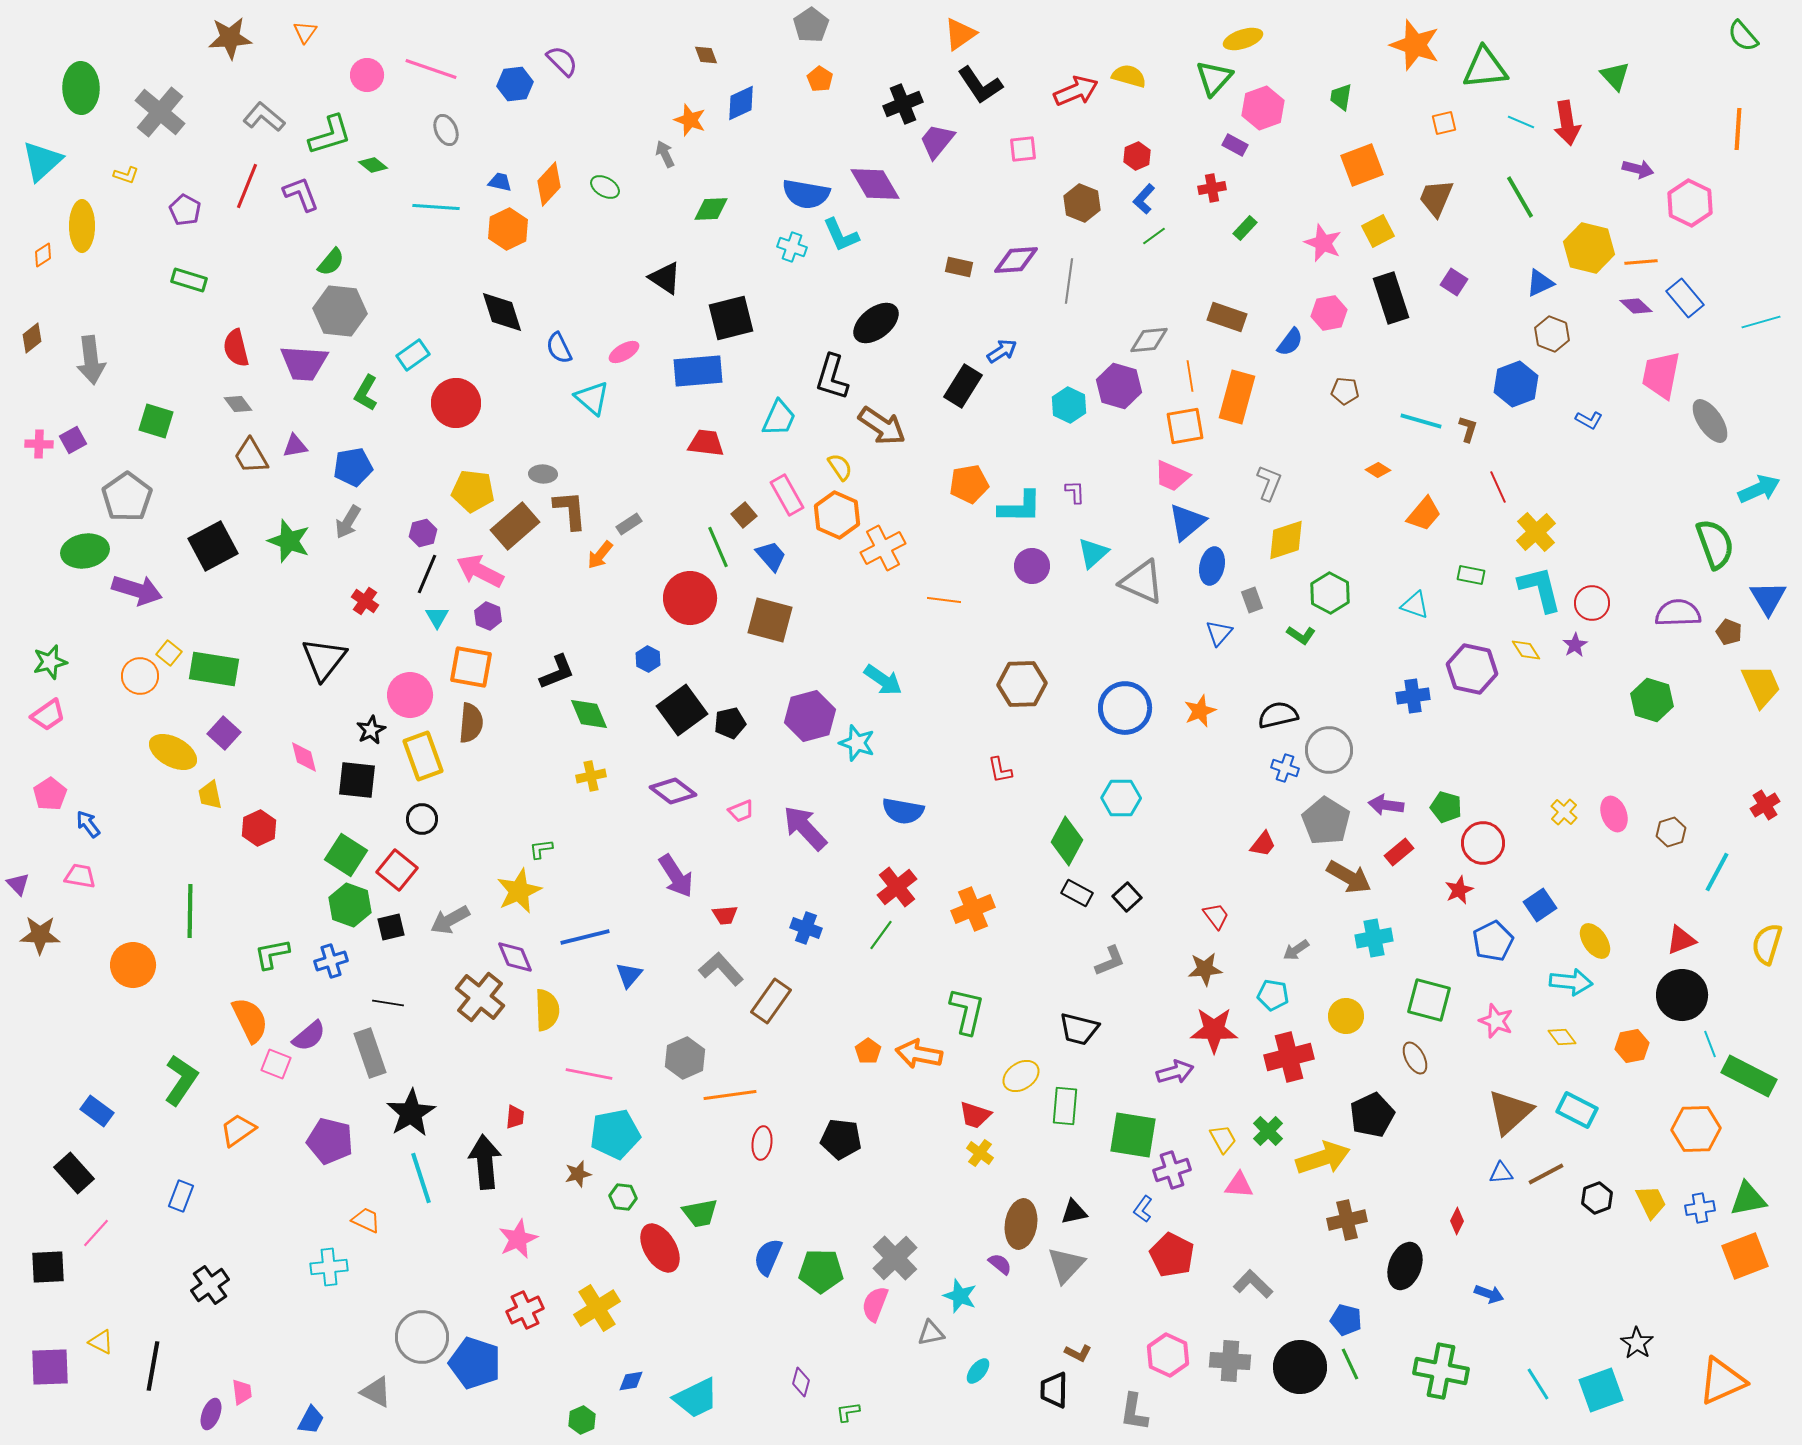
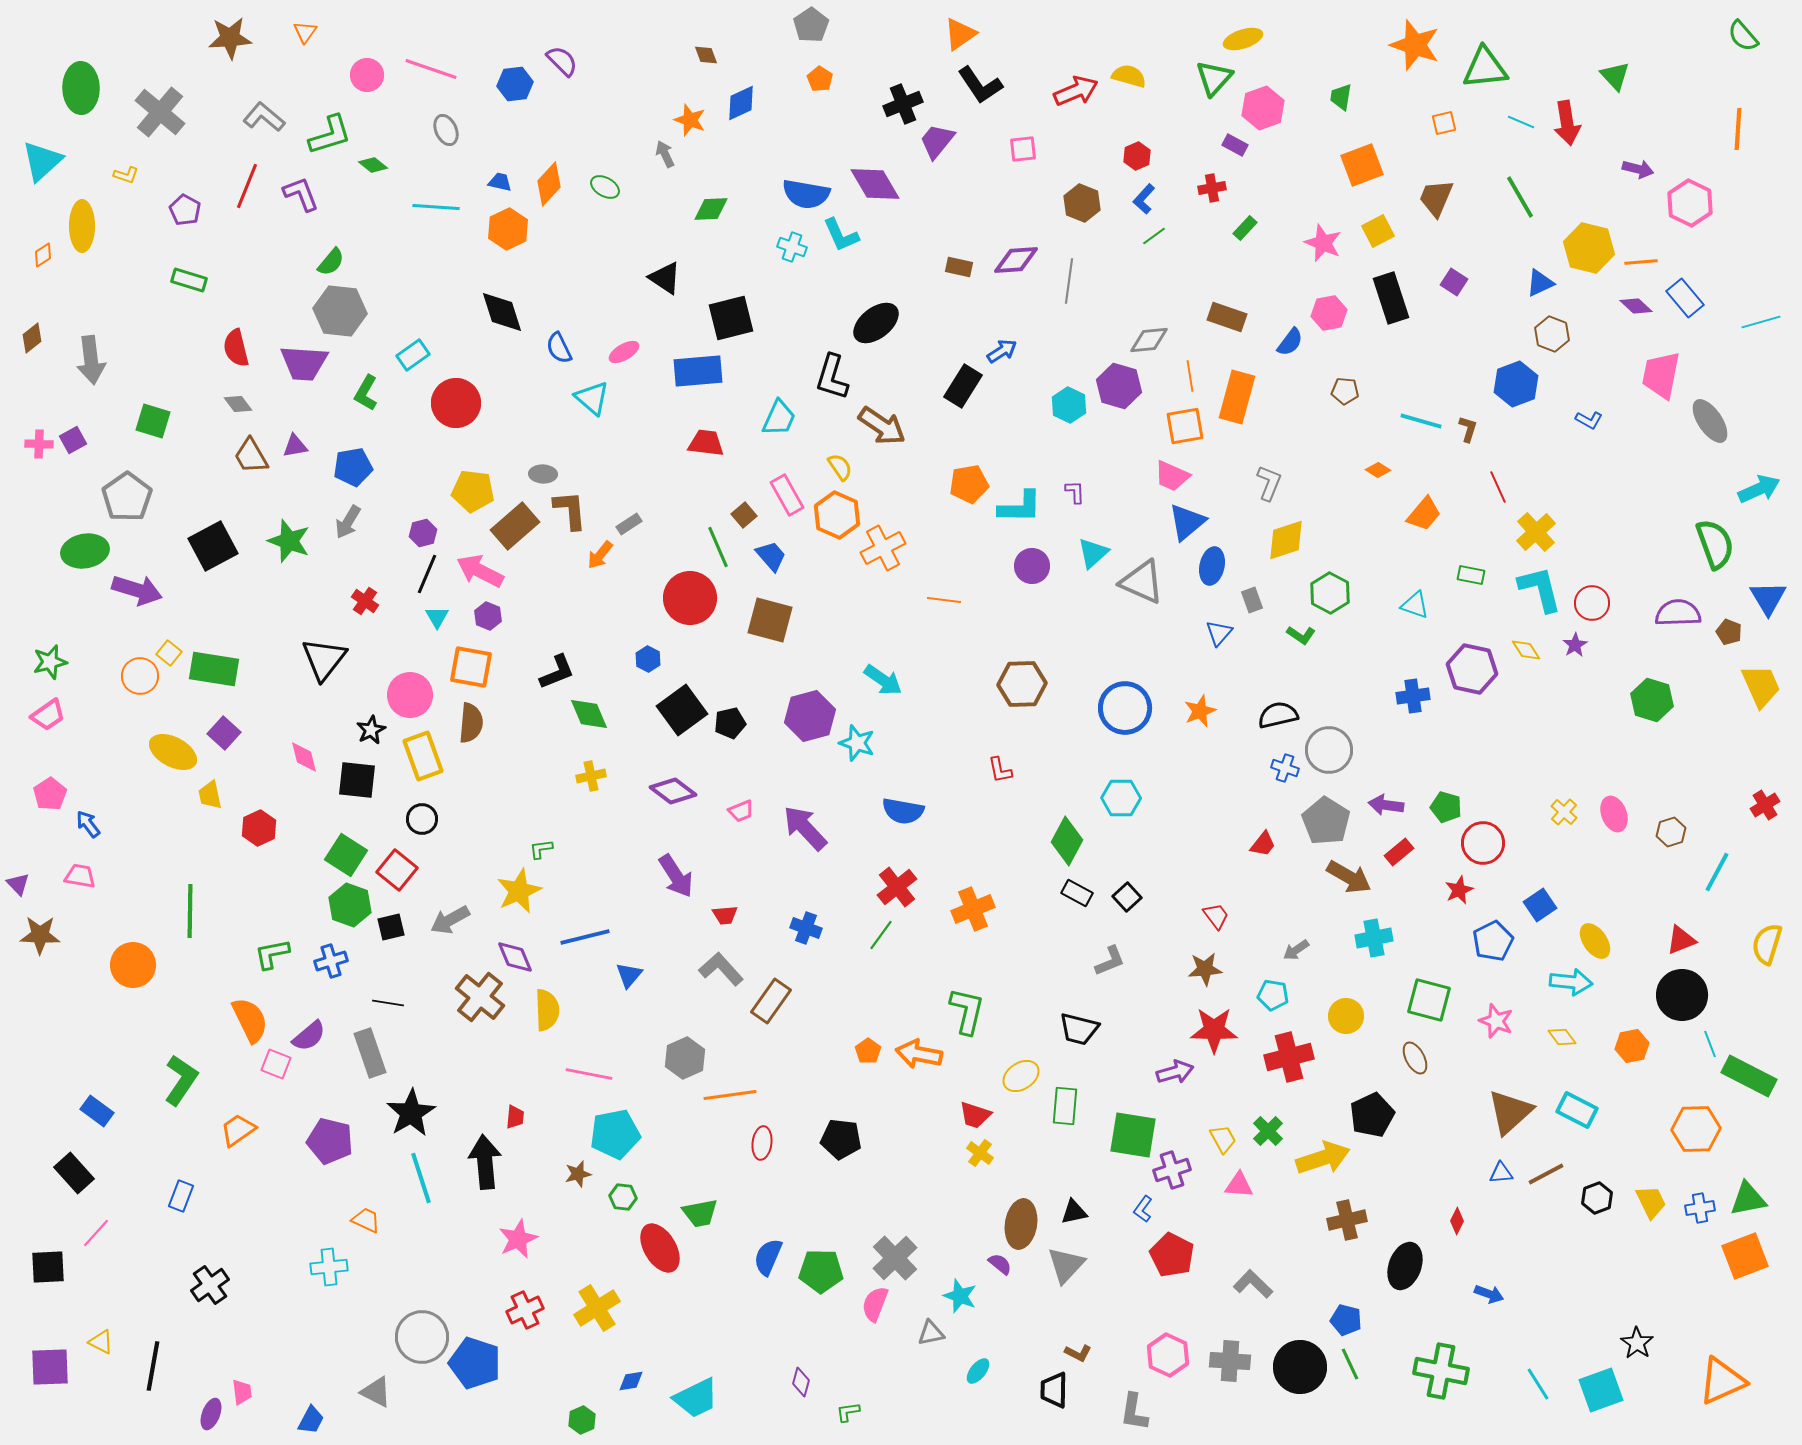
green square at (156, 421): moved 3 px left
